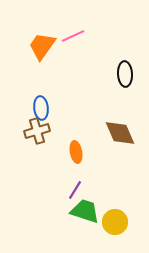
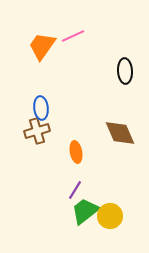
black ellipse: moved 3 px up
green trapezoid: rotated 56 degrees counterclockwise
yellow circle: moved 5 px left, 6 px up
